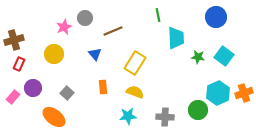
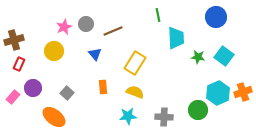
gray circle: moved 1 px right, 6 px down
yellow circle: moved 3 px up
orange cross: moved 1 px left, 1 px up
gray cross: moved 1 px left
